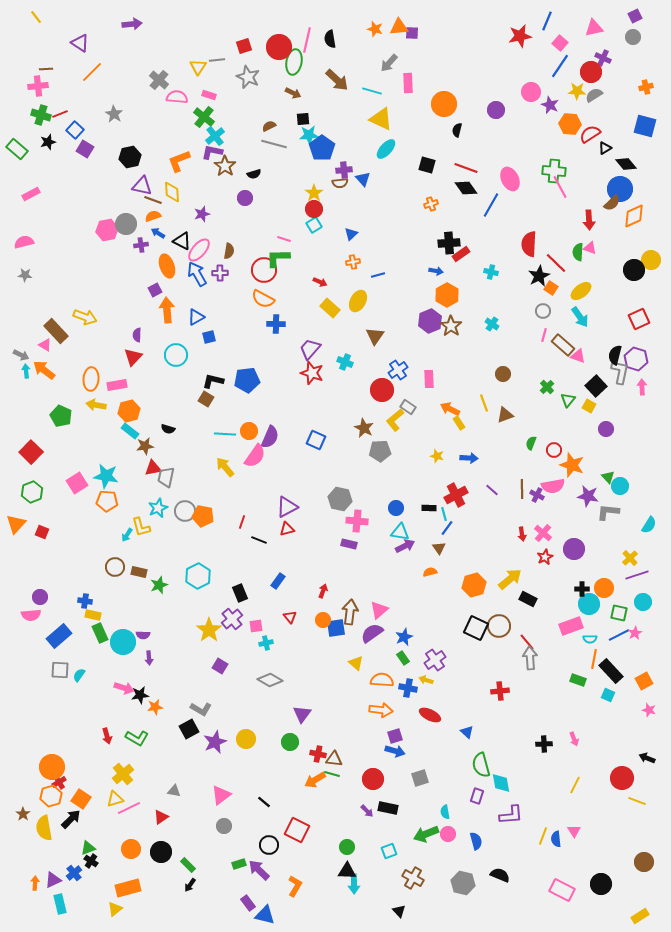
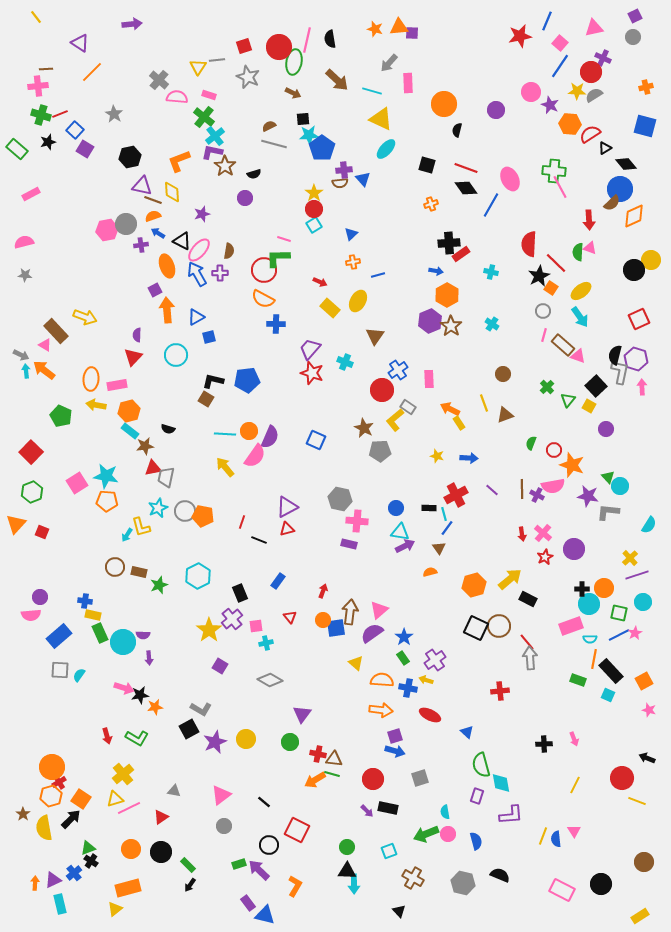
blue star at (404, 637): rotated 12 degrees counterclockwise
